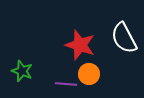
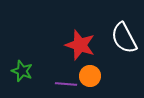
orange circle: moved 1 px right, 2 px down
